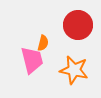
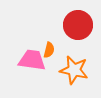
orange semicircle: moved 6 px right, 7 px down
pink trapezoid: rotated 68 degrees counterclockwise
